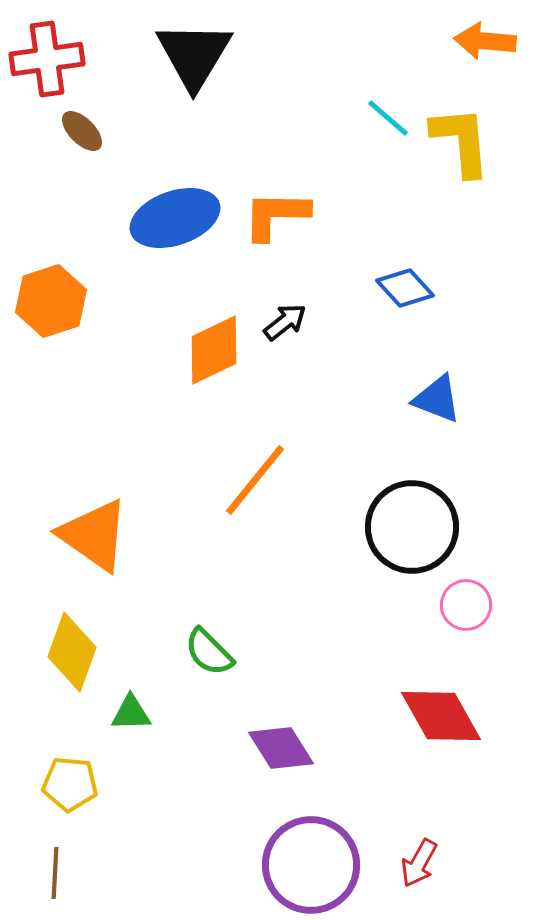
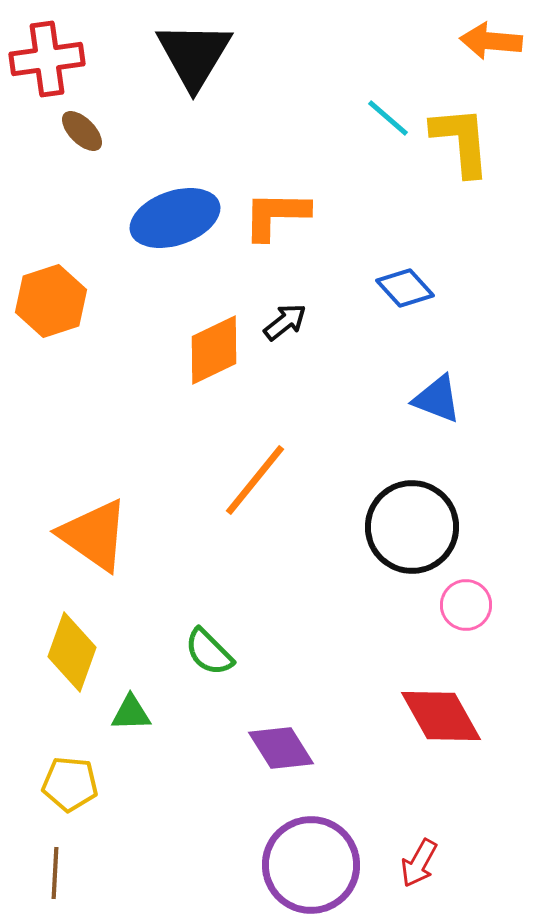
orange arrow: moved 6 px right
